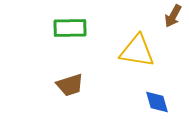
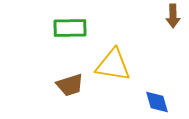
brown arrow: rotated 30 degrees counterclockwise
yellow triangle: moved 24 px left, 14 px down
